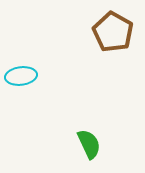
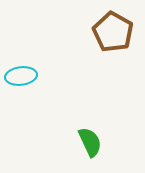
green semicircle: moved 1 px right, 2 px up
